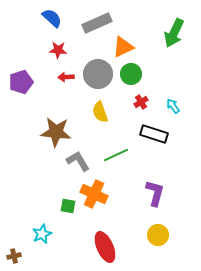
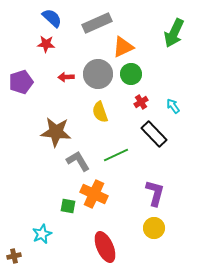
red star: moved 12 px left, 6 px up
black rectangle: rotated 28 degrees clockwise
yellow circle: moved 4 px left, 7 px up
